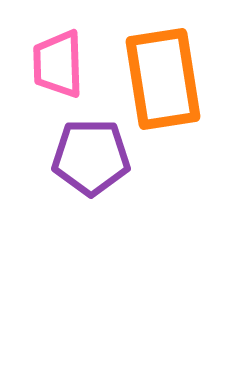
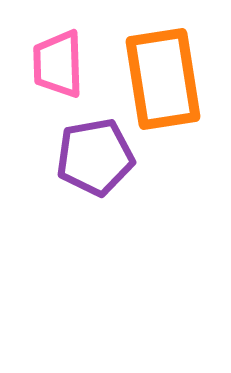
purple pentagon: moved 4 px right; rotated 10 degrees counterclockwise
